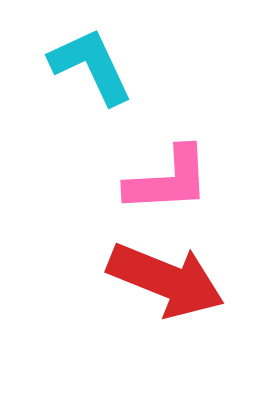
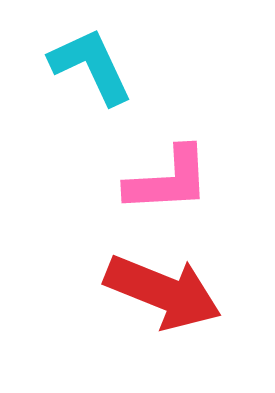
red arrow: moved 3 px left, 12 px down
